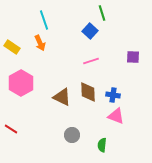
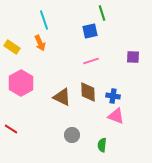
blue square: rotated 35 degrees clockwise
blue cross: moved 1 px down
